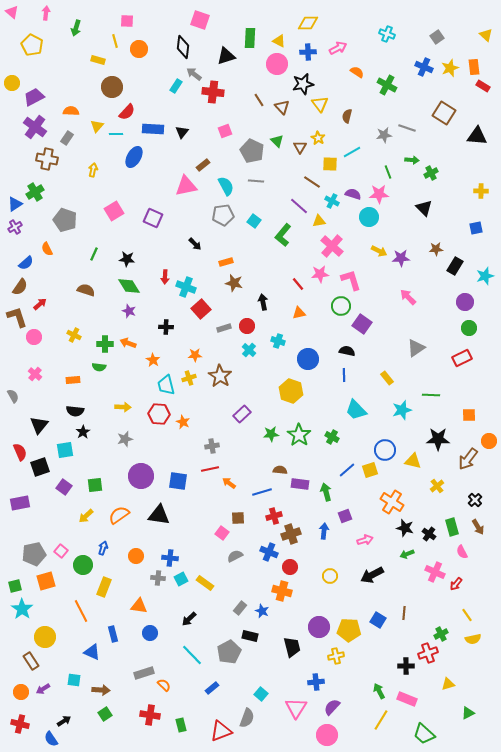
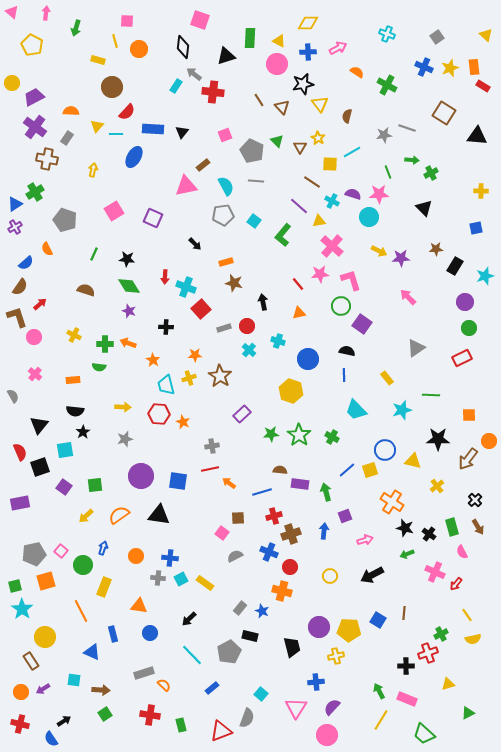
pink square at (225, 131): moved 4 px down
